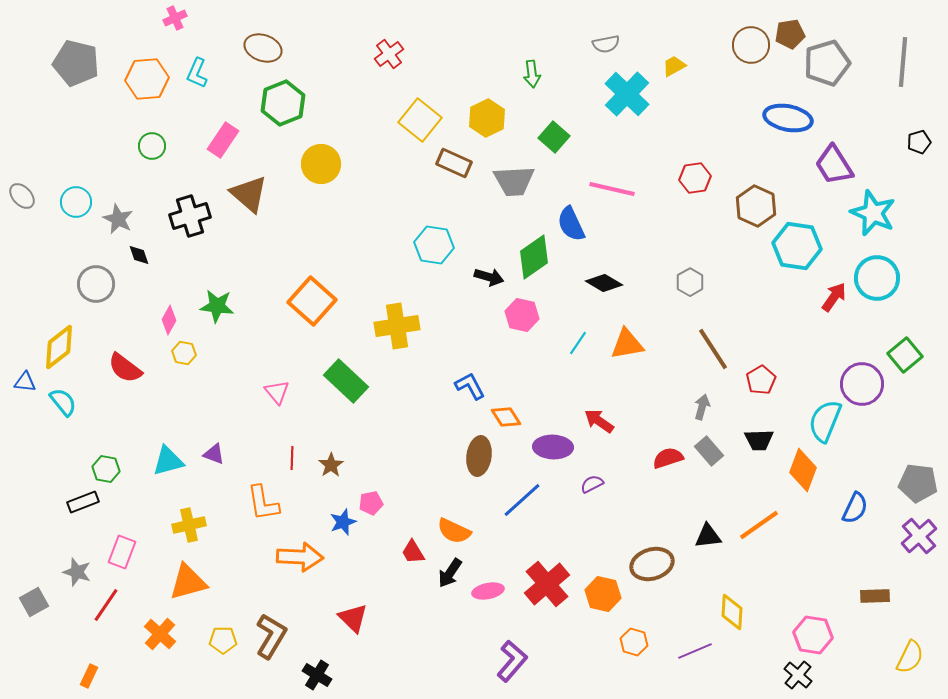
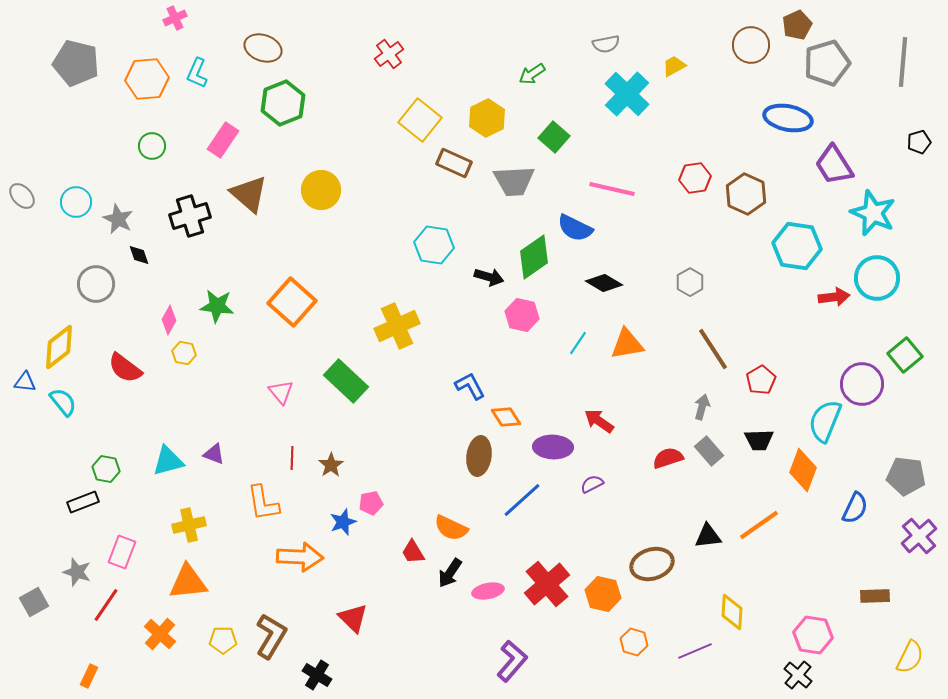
brown pentagon at (790, 34): moved 7 px right, 9 px up; rotated 16 degrees counterclockwise
green arrow at (532, 74): rotated 64 degrees clockwise
yellow circle at (321, 164): moved 26 px down
brown hexagon at (756, 206): moved 10 px left, 12 px up
blue semicircle at (571, 224): moved 4 px right, 4 px down; rotated 39 degrees counterclockwise
red arrow at (834, 297): rotated 48 degrees clockwise
orange square at (312, 301): moved 20 px left, 1 px down
yellow cross at (397, 326): rotated 15 degrees counterclockwise
pink triangle at (277, 392): moved 4 px right
gray pentagon at (918, 483): moved 12 px left, 7 px up
orange semicircle at (454, 531): moved 3 px left, 3 px up
orange triangle at (188, 582): rotated 9 degrees clockwise
